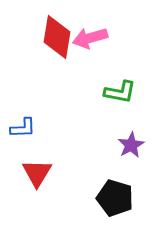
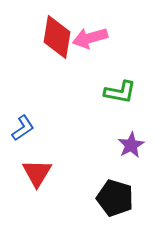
blue L-shape: rotated 32 degrees counterclockwise
